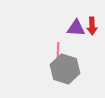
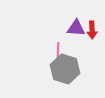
red arrow: moved 4 px down
